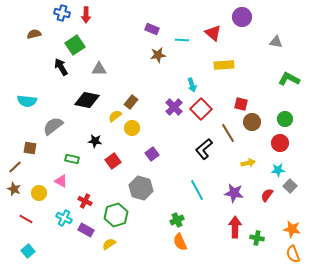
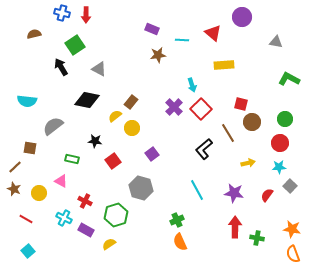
gray triangle at (99, 69): rotated 28 degrees clockwise
cyan star at (278, 170): moved 1 px right, 3 px up
